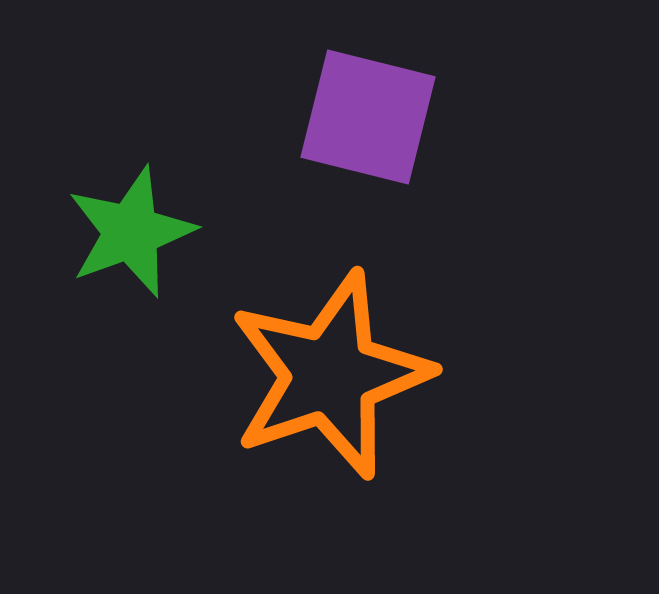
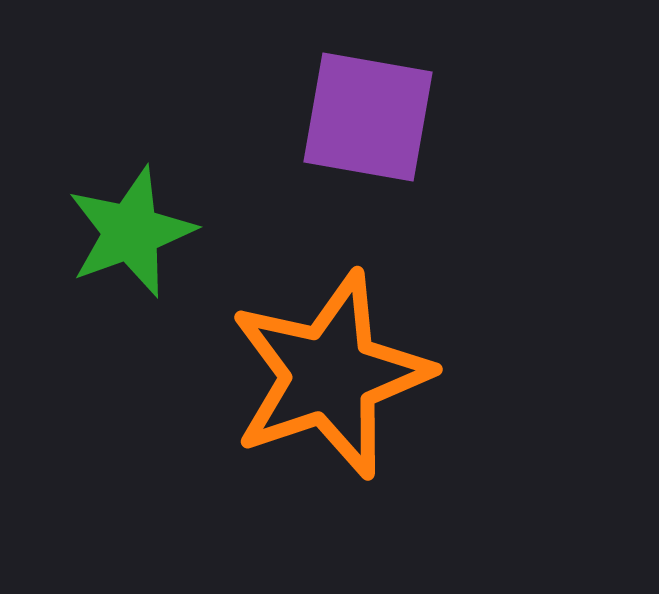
purple square: rotated 4 degrees counterclockwise
